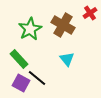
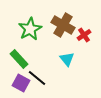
red cross: moved 6 px left, 22 px down
